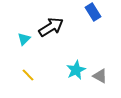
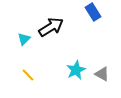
gray triangle: moved 2 px right, 2 px up
